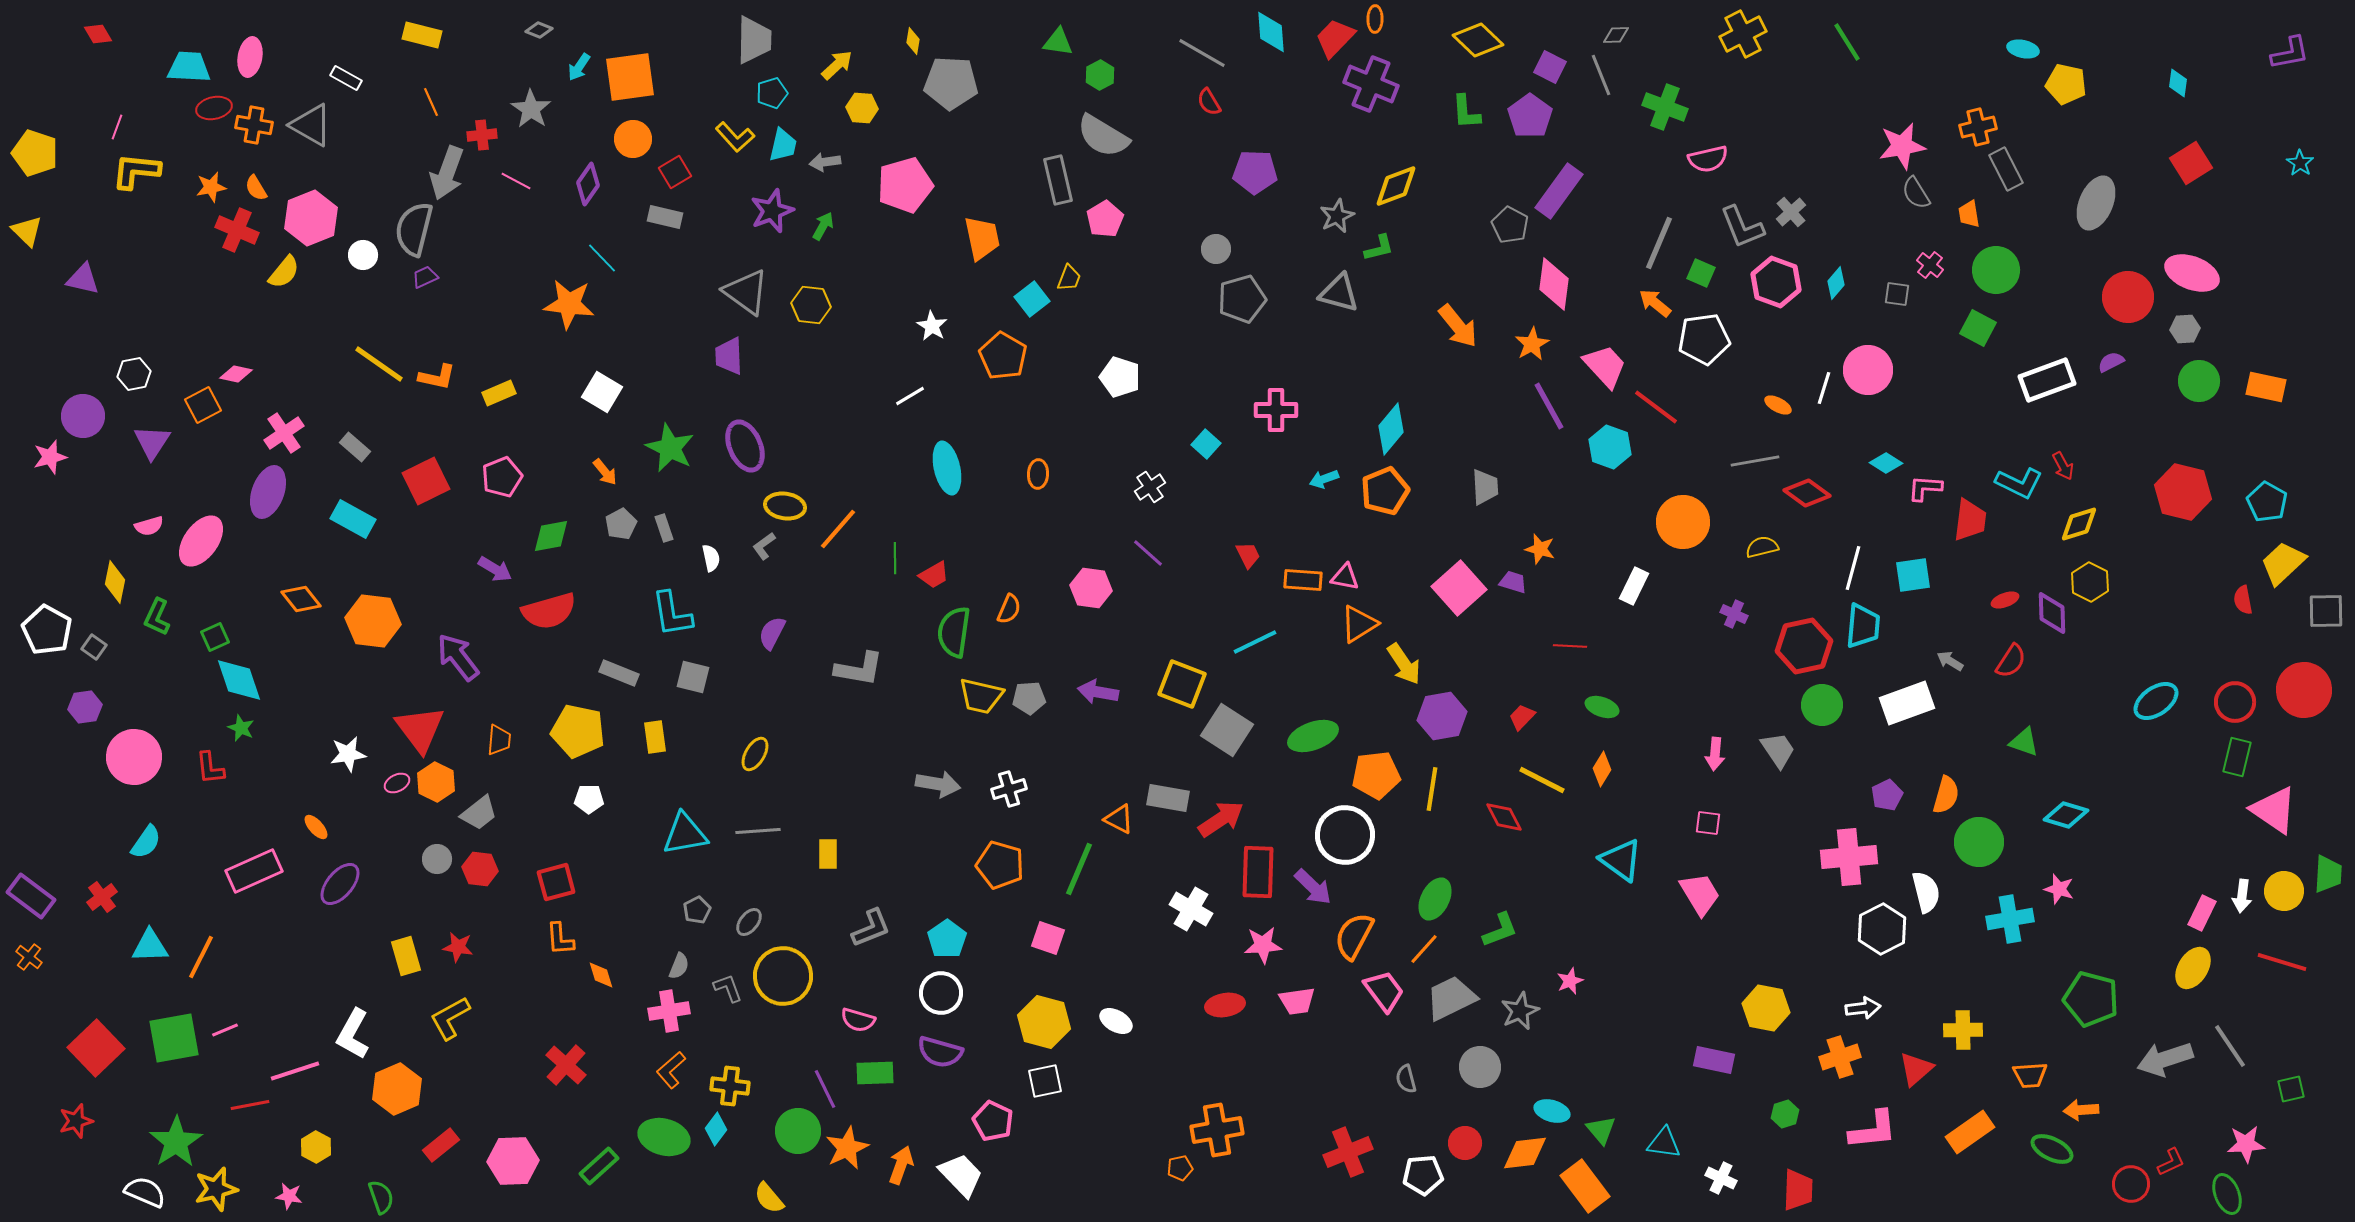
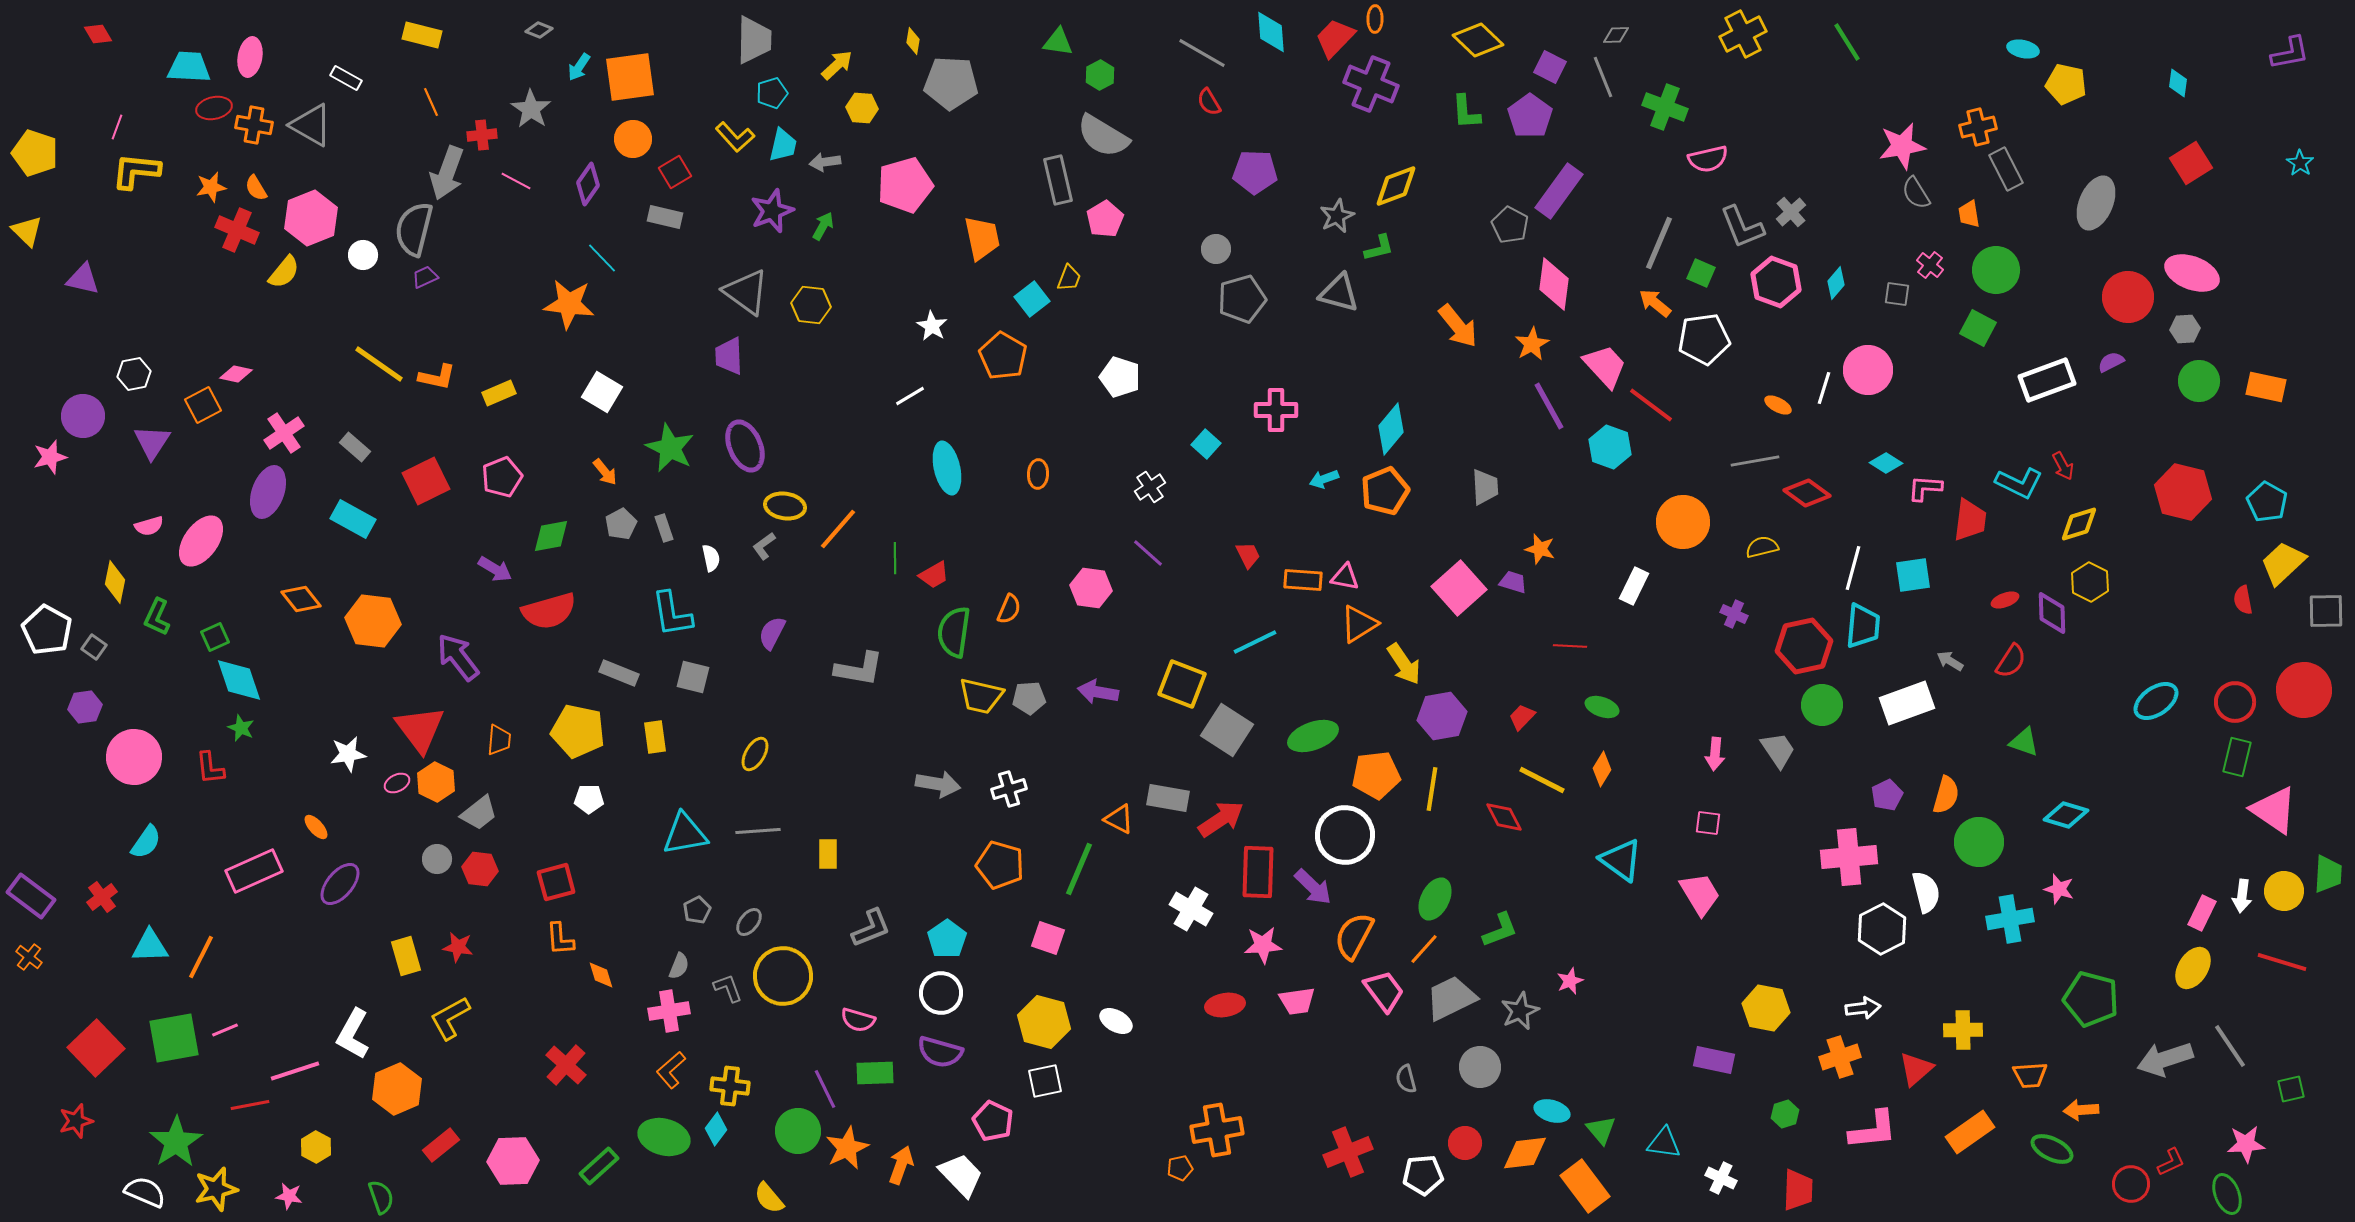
gray line at (1601, 75): moved 2 px right, 2 px down
red line at (1656, 407): moved 5 px left, 2 px up
